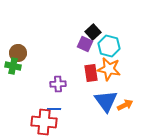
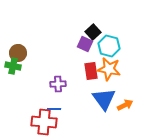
red rectangle: moved 2 px up
blue triangle: moved 2 px left, 2 px up
